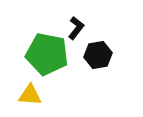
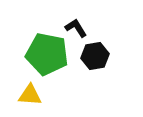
black L-shape: rotated 70 degrees counterclockwise
black hexagon: moved 3 px left, 1 px down
